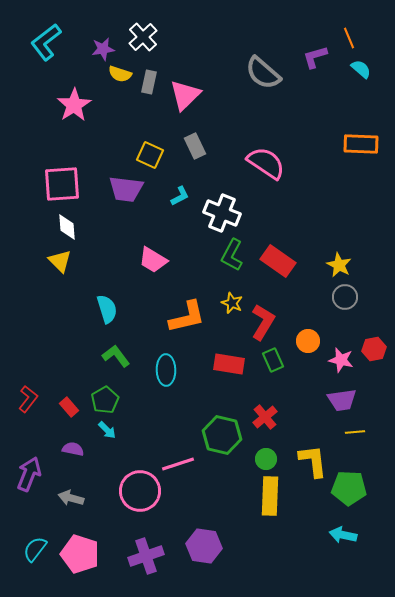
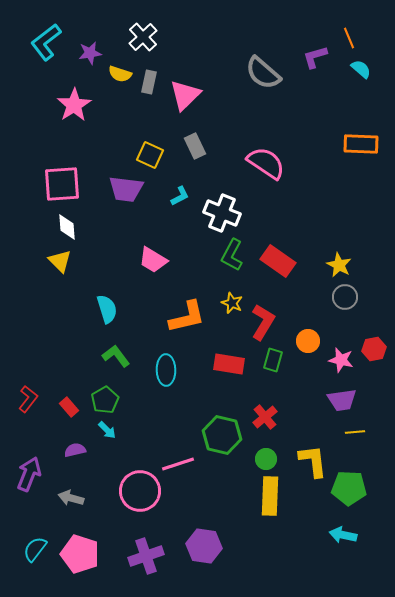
purple star at (103, 49): moved 13 px left, 4 px down
green rectangle at (273, 360): rotated 40 degrees clockwise
purple semicircle at (73, 449): moved 2 px right, 1 px down; rotated 25 degrees counterclockwise
